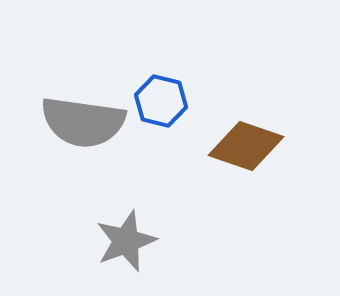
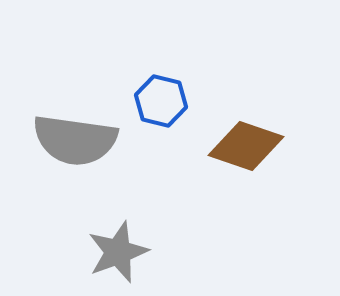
gray semicircle: moved 8 px left, 18 px down
gray star: moved 8 px left, 11 px down
